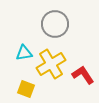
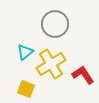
cyan triangle: moved 1 px right, 1 px up; rotated 30 degrees counterclockwise
